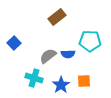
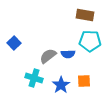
brown rectangle: moved 28 px right, 2 px up; rotated 48 degrees clockwise
